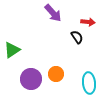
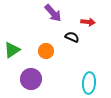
black semicircle: moved 5 px left; rotated 32 degrees counterclockwise
orange circle: moved 10 px left, 23 px up
cyan ellipse: rotated 10 degrees clockwise
